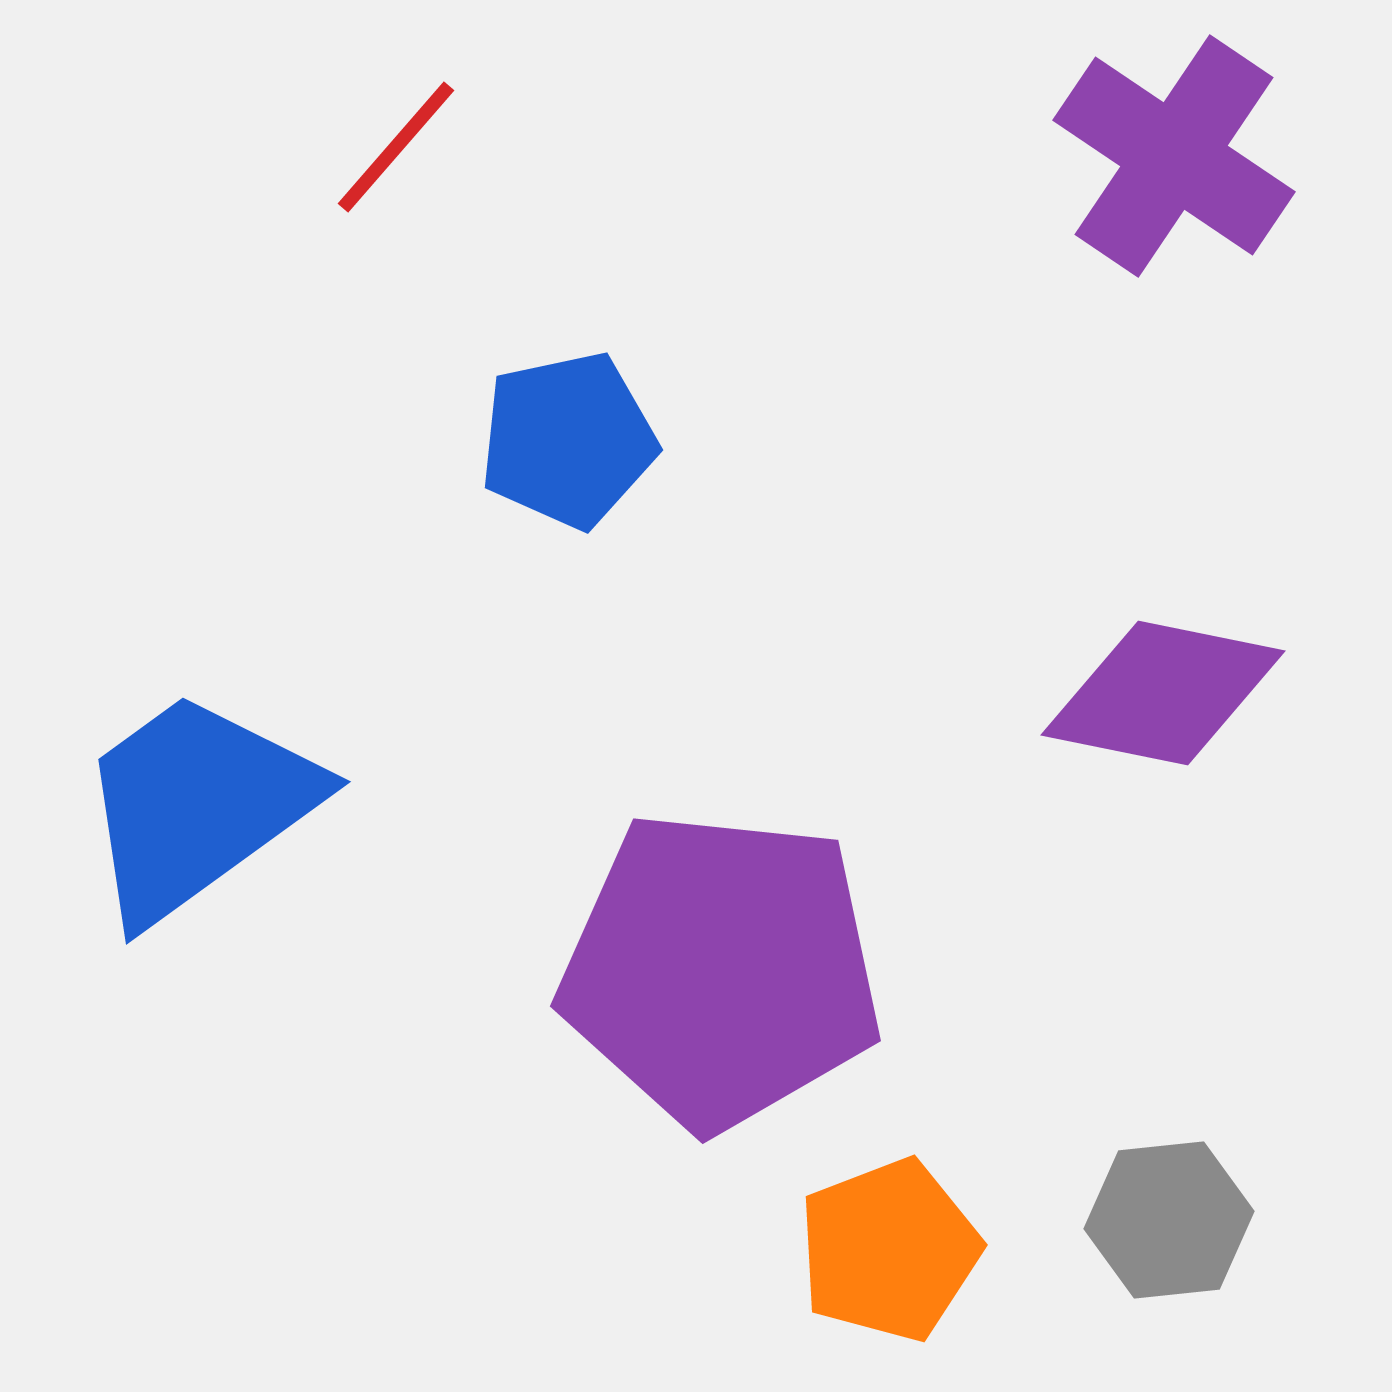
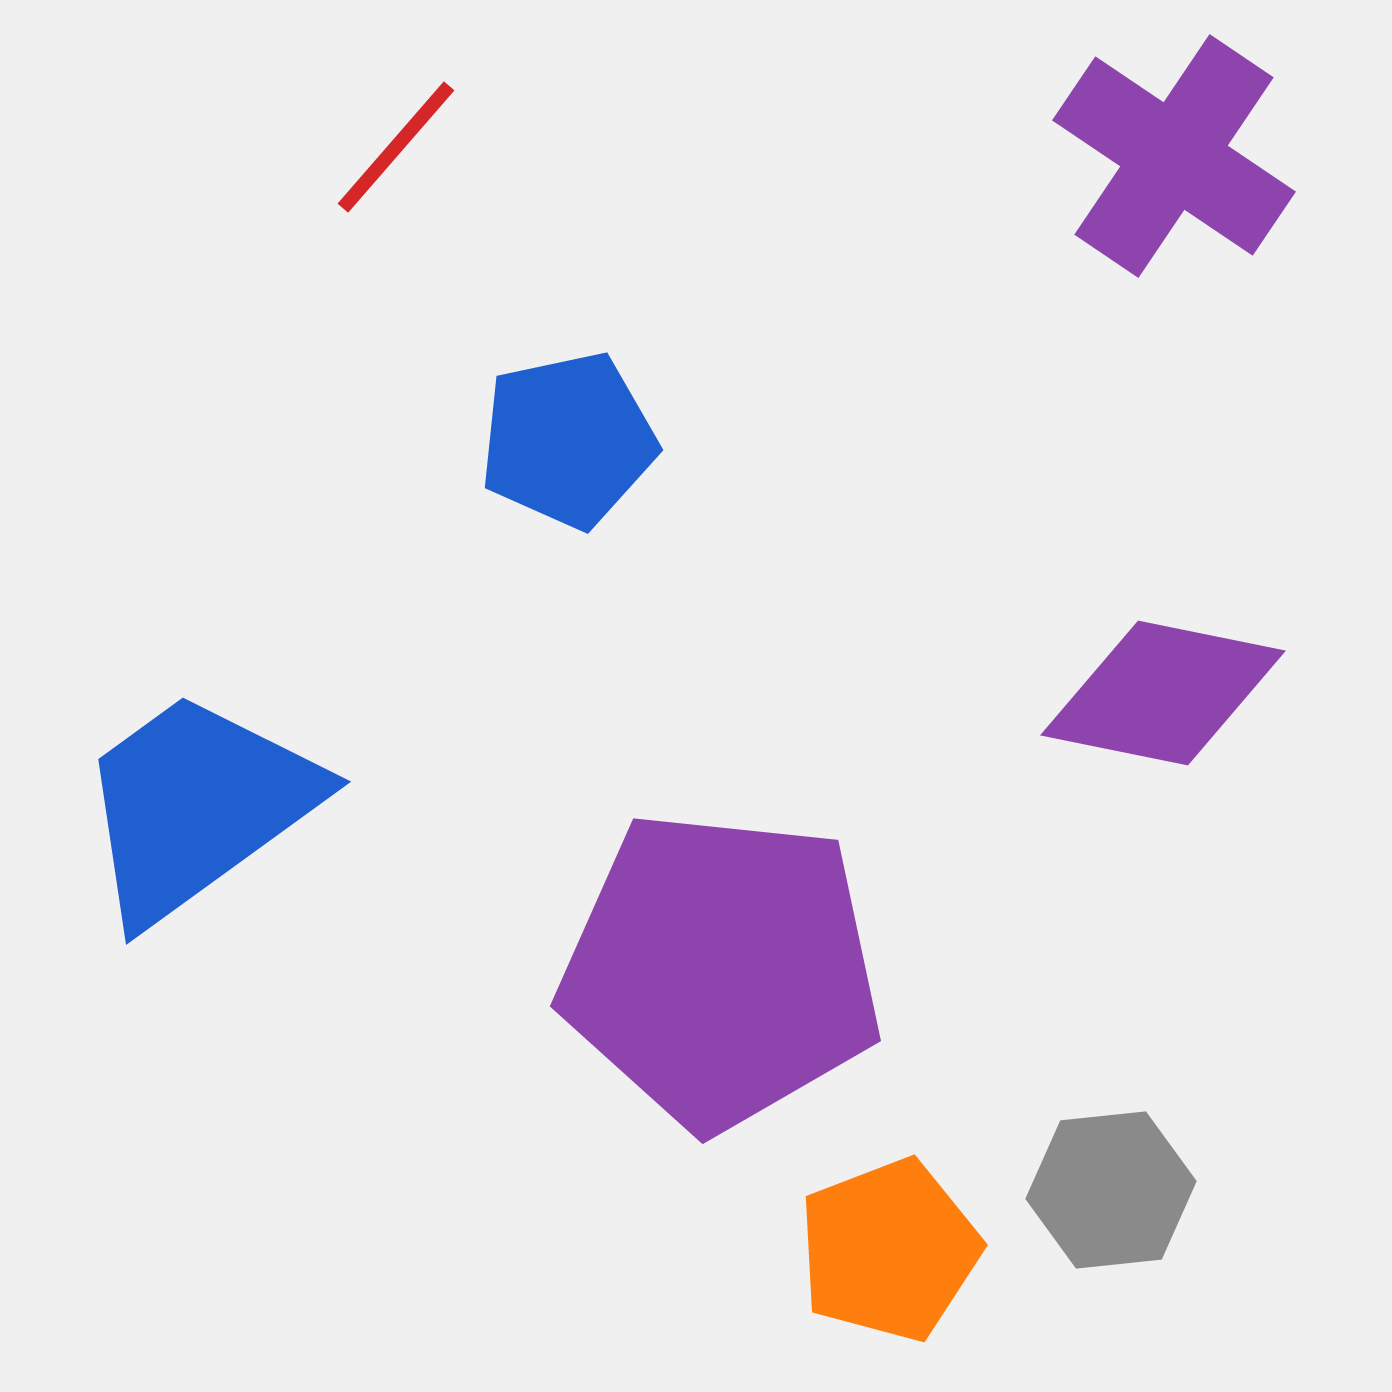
gray hexagon: moved 58 px left, 30 px up
